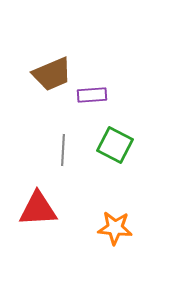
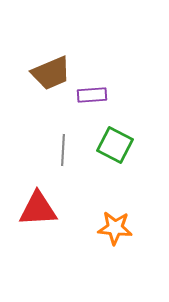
brown trapezoid: moved 1 px left, 1 px up
